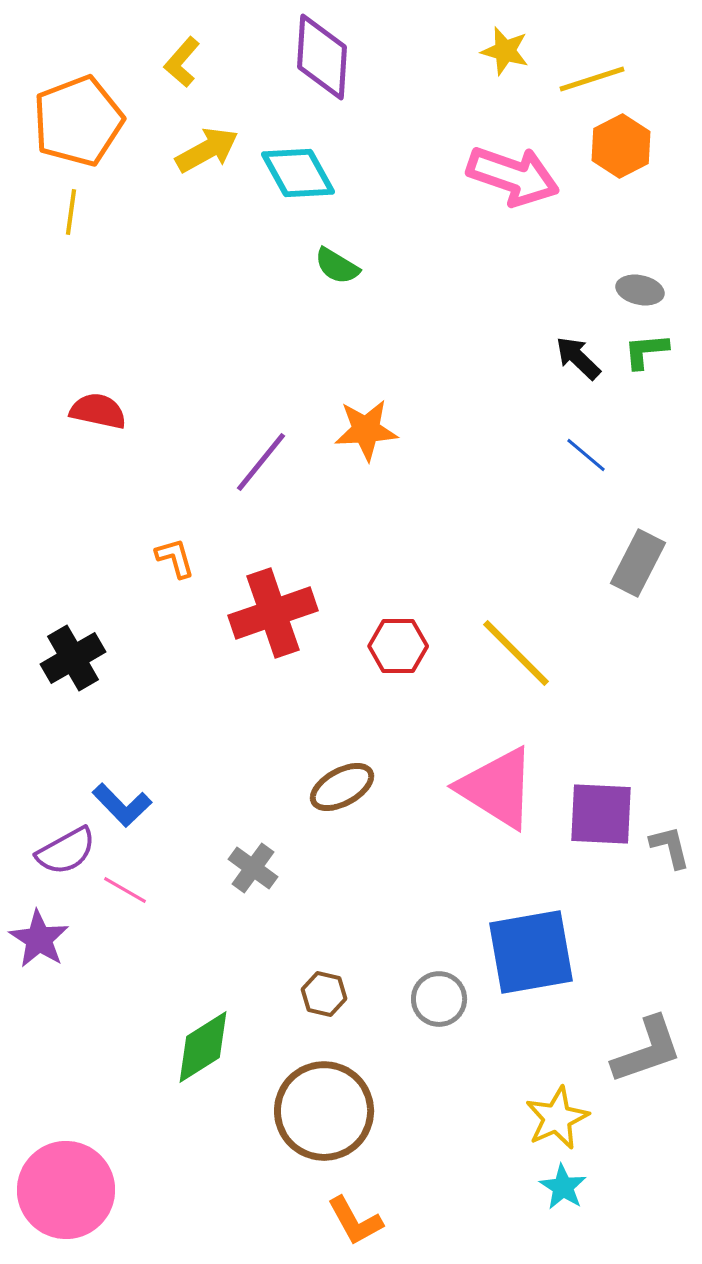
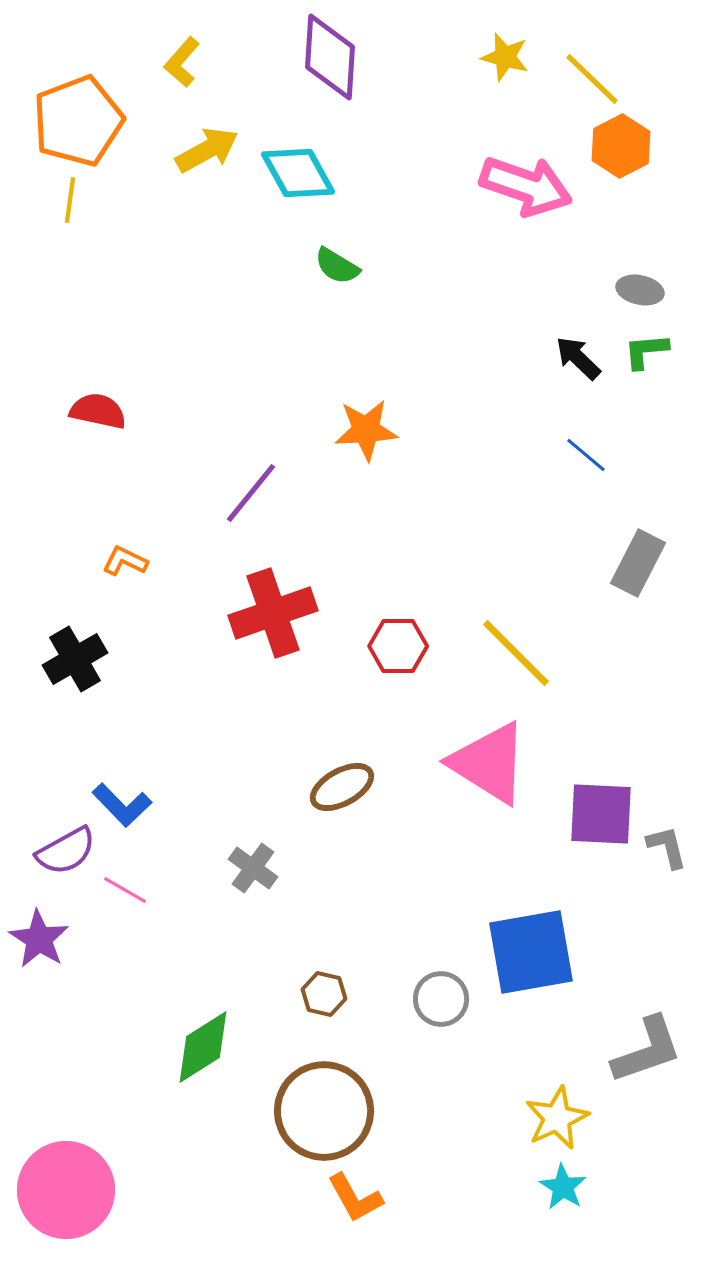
yellow star at (505, 51): moved 6 px down
purple diamond at (322, 57): moved 8 px right
yellow line at (592, 79): rotated 62 degrees clockwise
pink arrow at (513, 176): moved 13 px right, 10 px down
yellow line at (71, 212): moved 1 px left, 12 px up
purple line at (261, 462): moved 10 px left, 31 px down
orange L-shape at (175, 558): moved 50 px left, 3 px down; rotated 48 degrees counterclockwise
black cross at (73, 658): moved 2 px right, 1 px down
pink triangle at (497, 788): moved 8 px left, 25 px up
gray L-shape at (670, 847): moved 3 px left
gray circle at (439, 999): moved 2 px right
orange L-shape at (355, 1221): moved 23 px up
